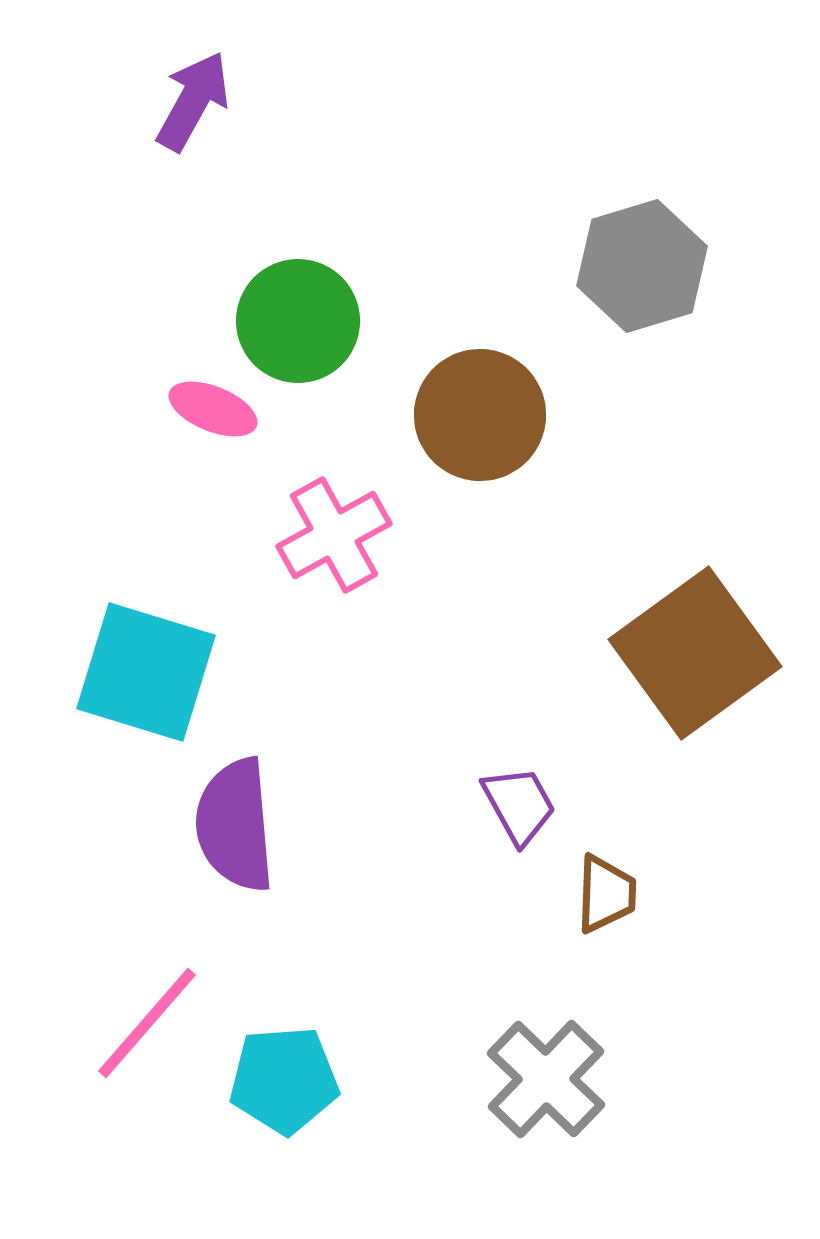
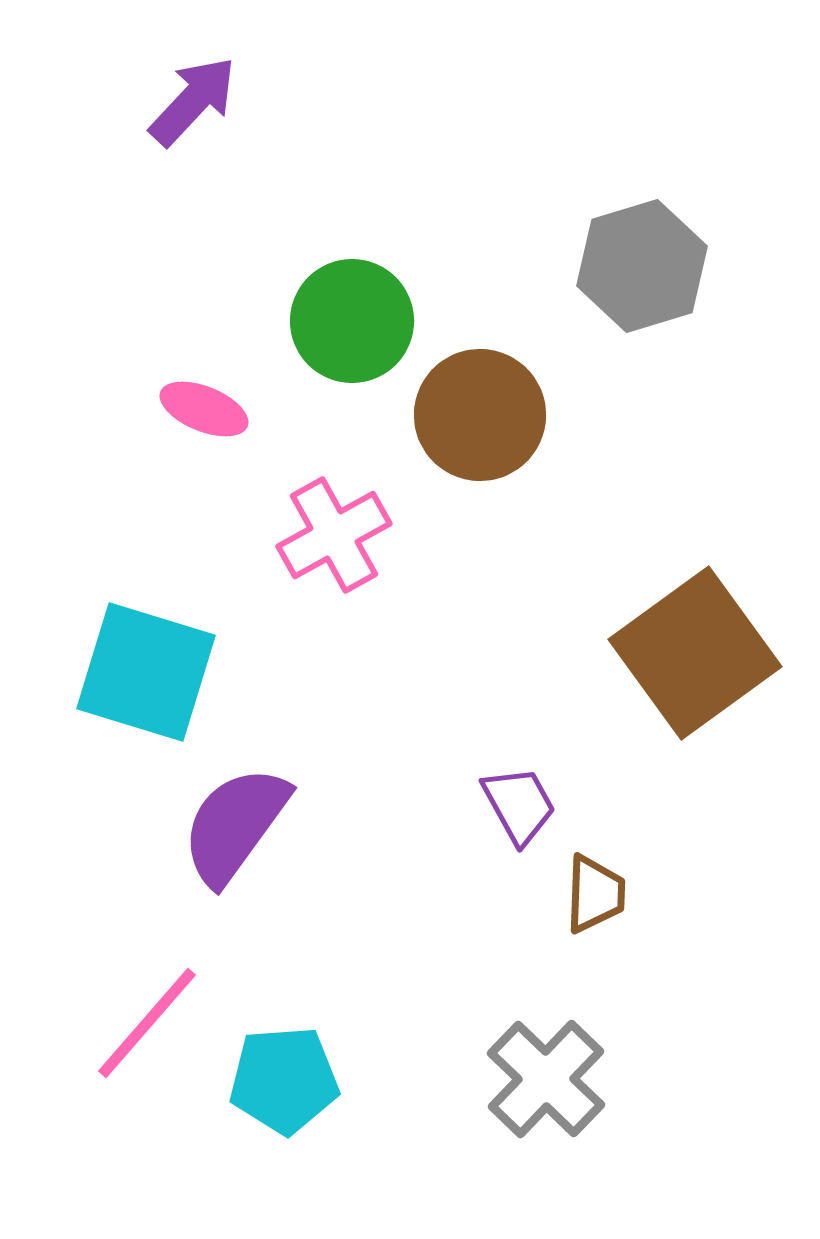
purple arrow: rotated 14 degrees clockwise
green circle: moved 54 px right
pink ellipse: moved 9 px left
purple semicircle: rotated 41 degrees clockwise
brown trapezoid: moved 11 px left
